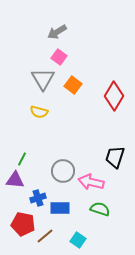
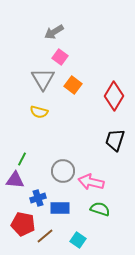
gray arrow: moved 3 px left
pink square: moved 1 px right
black trapezoid: moved 17 px up
